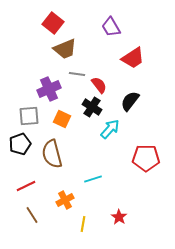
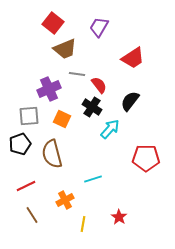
purple trapezoid: moved 12 px left; rotated 60 degrees clockwise
